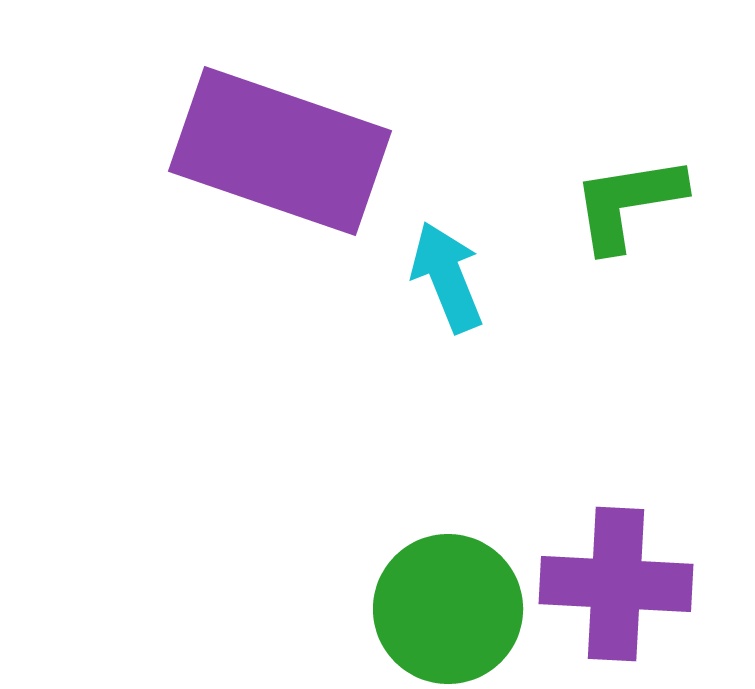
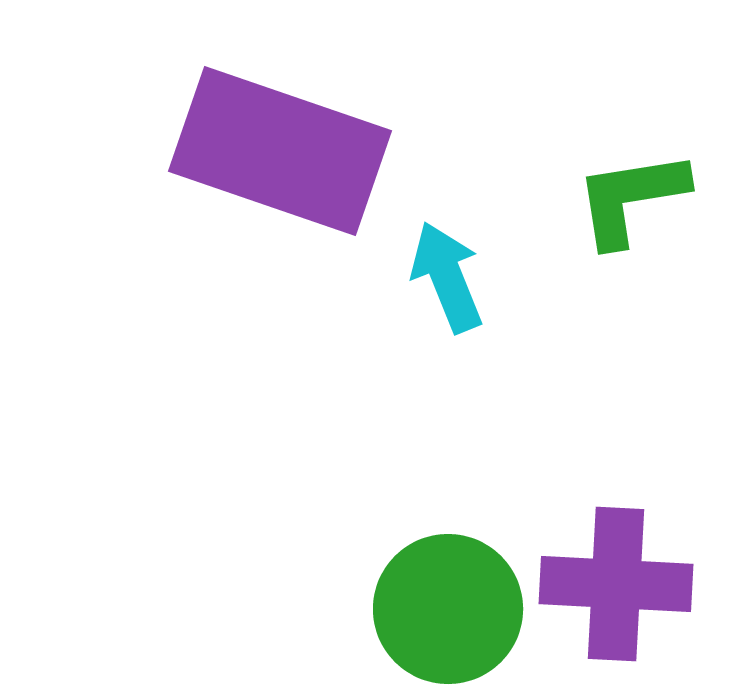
green L-shape: moved 3 px right, 5 px up
